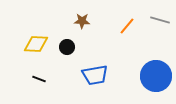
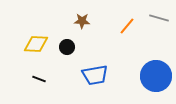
gray line: moved 1 px left, 2 px up
